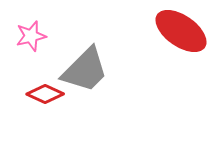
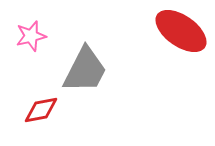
gray trapezoid: rotated 18 degrees counterclockwise
red diamond: moved 4 px left, 16 px down; rotated 36 degrees counterclockwise
